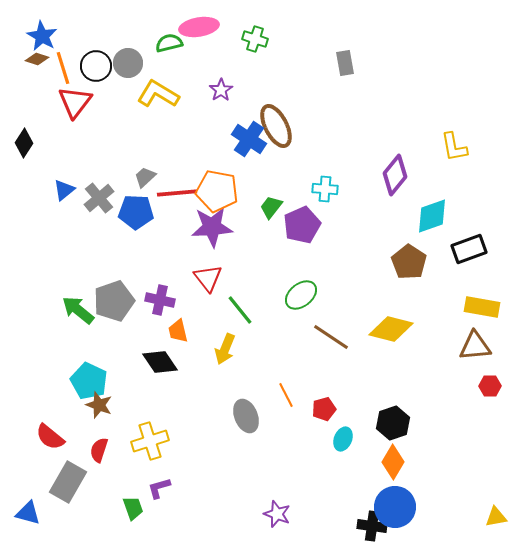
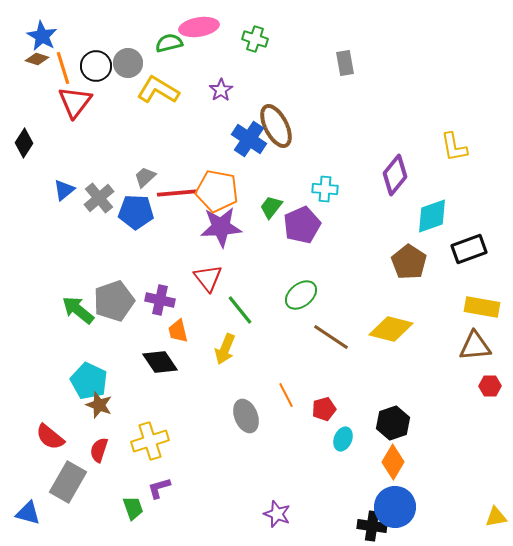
yellow L-shape at (158, 94): moved 4 px up
purple star at (212, 227): moved 9 px right
